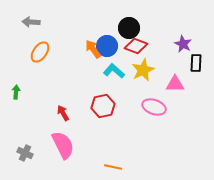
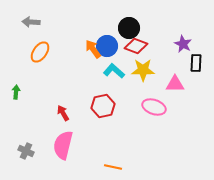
yellow star: rotated 25 degrees clockwise
pink semicircle: rotated 140 degrees counterclockwise
gray cross: moved 1 px right, 2 px up
